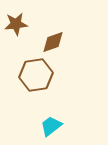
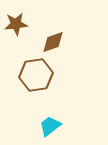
cyan trapezoid: moved 1 px left
